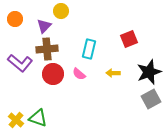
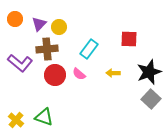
yellow circle: moved 2 px left, 16 px down
purple triangle: moved 5 px left, 2 px up
red square: rotated 24 degrees clockwise
cyan rectangle: rotated 24 degrees clockwise
red circle: moved 2 px right, 1 px down
gray square: rotated 18 degrees counterclockwise
green triangle: moved 6 px right, 1 px up
